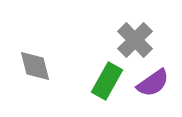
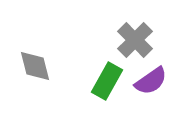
purple semicircle: moved 2 px left, 2 px up
